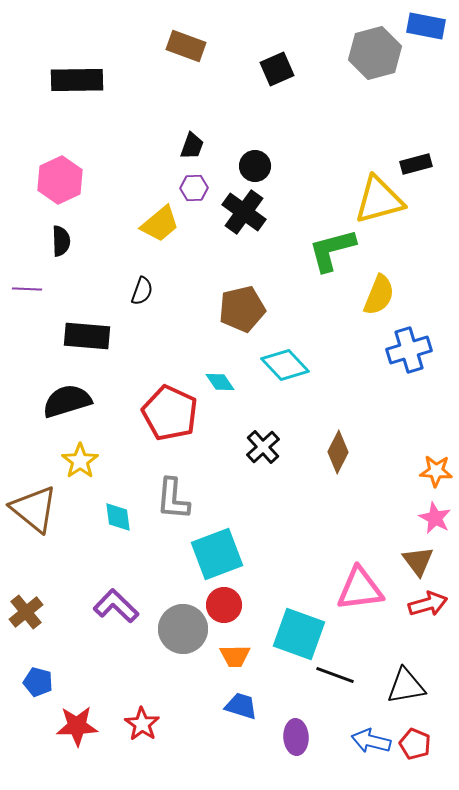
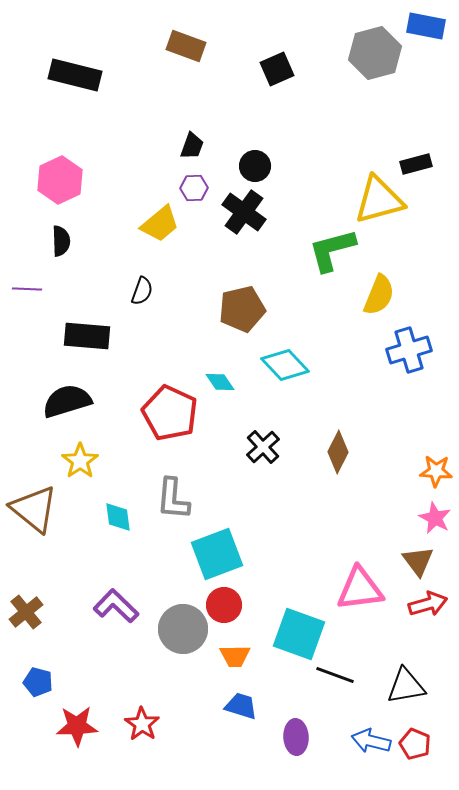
black rectangle at (77, 80): moved 2 px left, 5 px up; rotated 15 degrees clockwise
